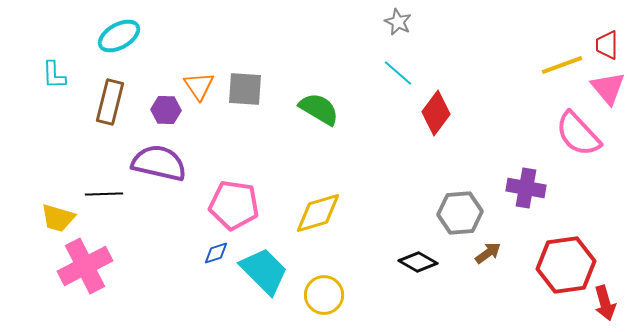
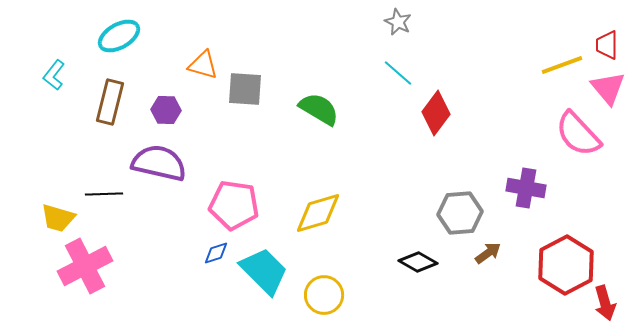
cyan L-shape: rotated 40 degrees clockwise
orange triangle: moved 4 px right, 21 px up; rotated 40 degrees counterclockwise
red hexagon: rotated 20 degrees counterclockwise
